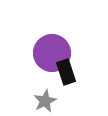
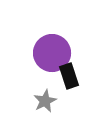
black rectangle: moved 3 px right, 4 px down
